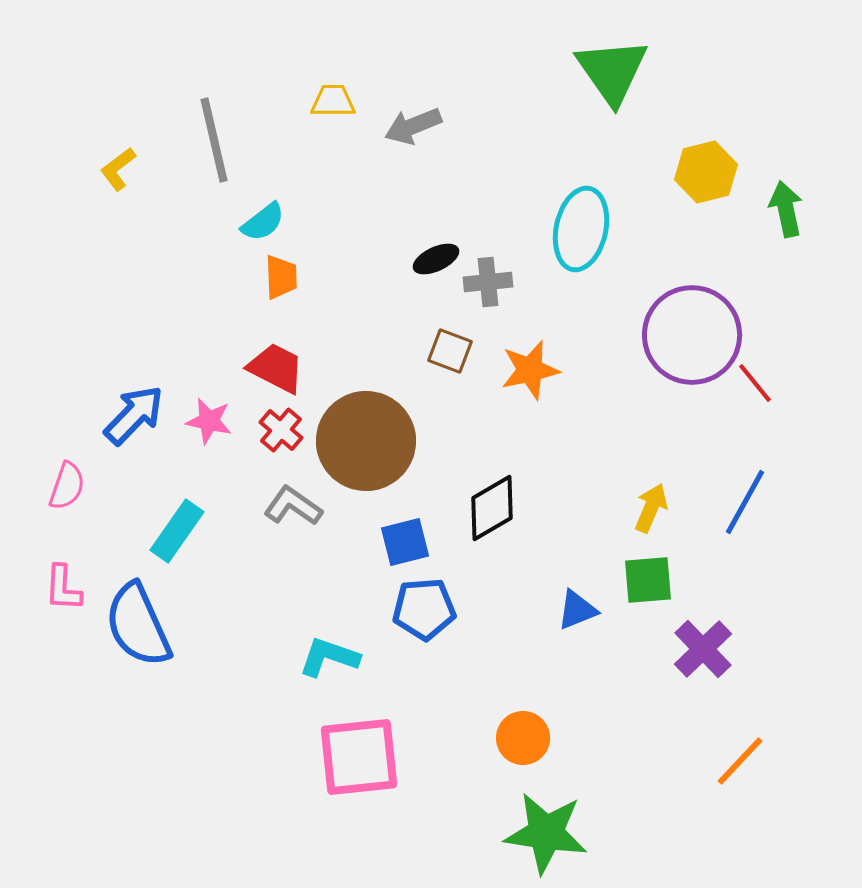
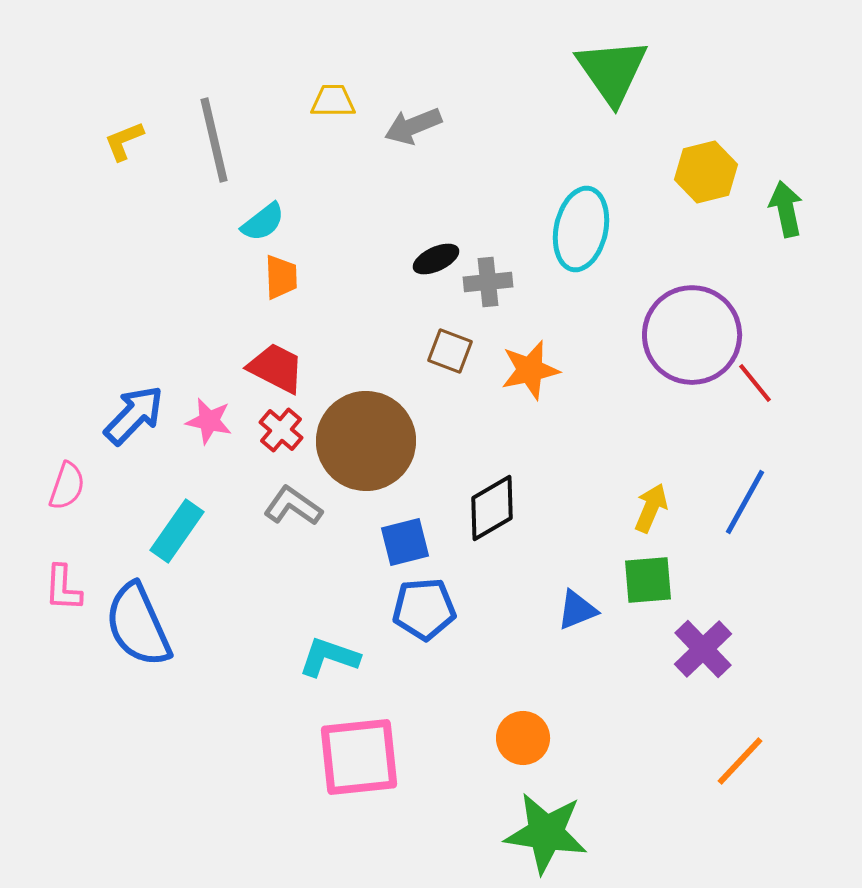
yellow L-shape: moved 6 px right, 28 px up; rotated 15 degrees clockwise
